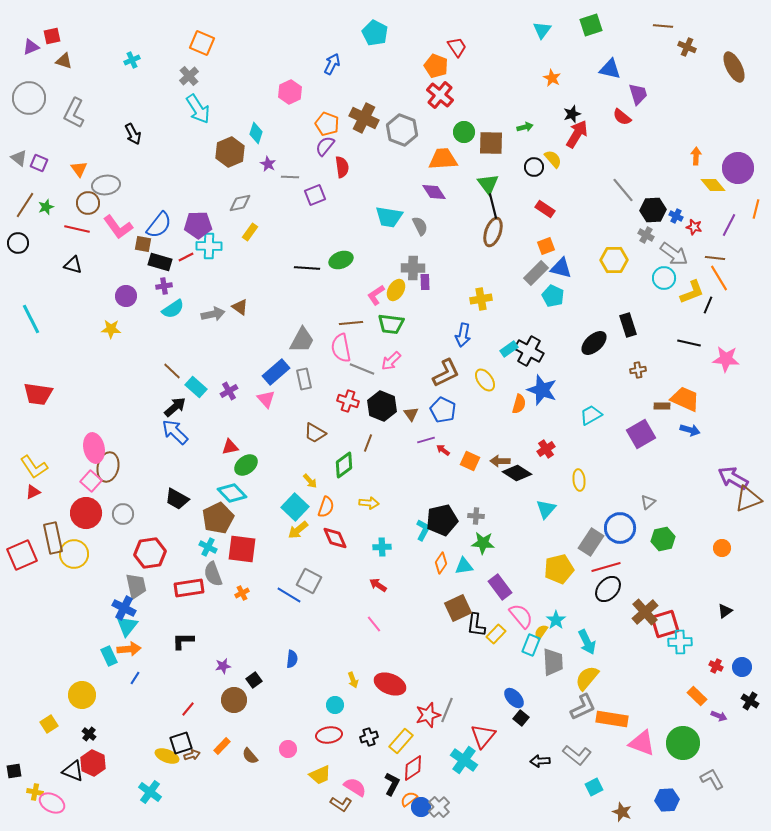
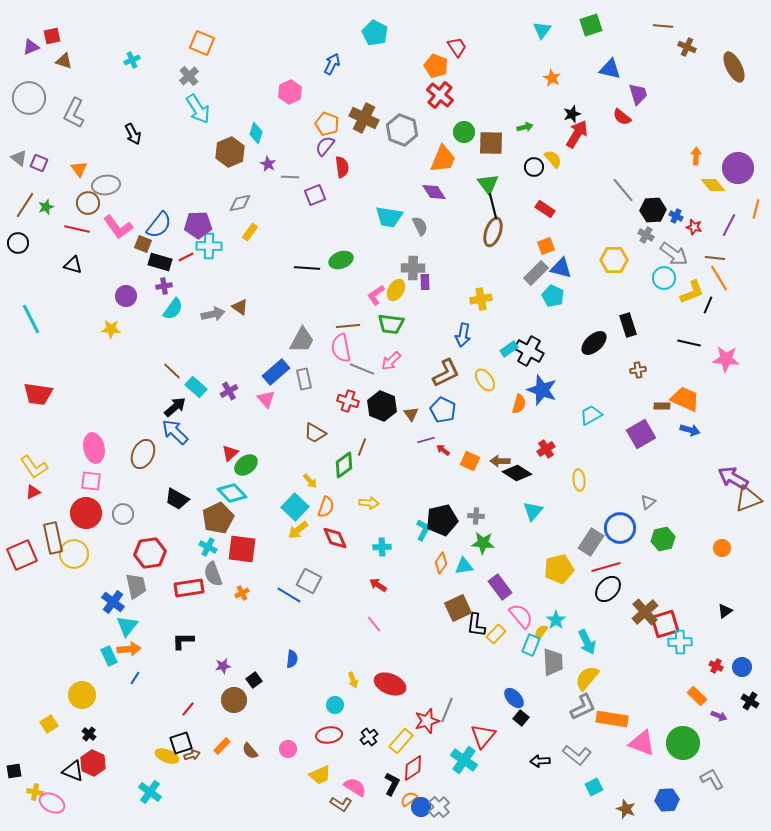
orange trapezoid at (443, 159): rotated 116 degrees clockwise
brown square at (143, 244): rotated 12 degrees clockwise
cyan semicircle at (173, 309): rotated 20 degrees counterclockwise
brown line at (351, 323): moved 3 px left, 3 px down
brown line at (368, 443): moved 6 px left, 4 px down
red triangle at (230, 447): moved 6 px down; rotated 30 degrees counterclockwise
brown ellipse at (108, 467): moved 35 px right, 13 px up; rotated 12 degrees clockwise
pink square at (91, 481): rotated 35 degrees counterclockwise
cyan triangle at (546, 509): moved 13 px left, 2 px down
blue cross at (124, 608): moved 11 px left, 6 px up; rotated 10 degrees clockwise
red star at (428, 715): moved 1 px left, 6 px down
black cross at (369, 737): rotated 18 degrees counterclockwise
brown semicircle at (250, 756): moved 5 px up
brown star at (622, 812): moved 4 px right, 3 px up
